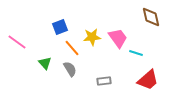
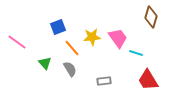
brown diamond: rotated 30 degrees clockwise
blue square: moved 2 px left
red trapezoid: rotated 100 degrees clockwise
